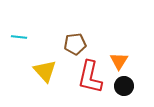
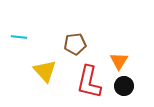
red L-shape: moved 1 px left, 5 px down
